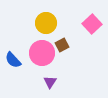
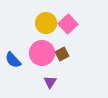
pink square: moved 24 px left
brown square: moved 9 px down
